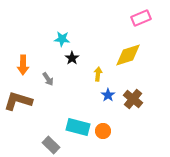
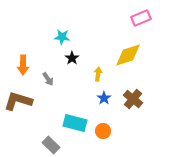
cyan star: moved 2 px up
blue star: moved 4 px left, 3 px down
cyan rectangle: moved 3 px left, 4 px up
